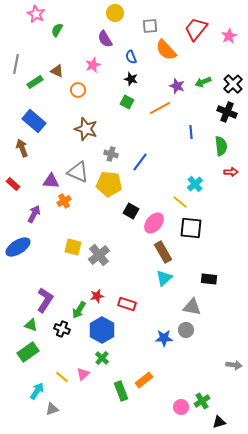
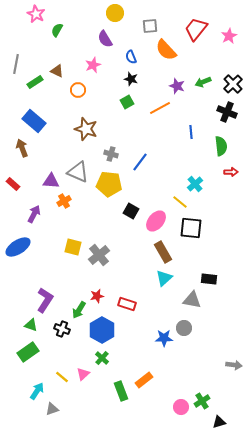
green square at (127, 102): rotated 32 degrees clockwise
pink ellipse at (154, 223): moved 2 px right, 2 px up
gray triangle at (192, 307): moved 7 px up
gray circle at (186, 330): moved 2 px left, 2 px up
